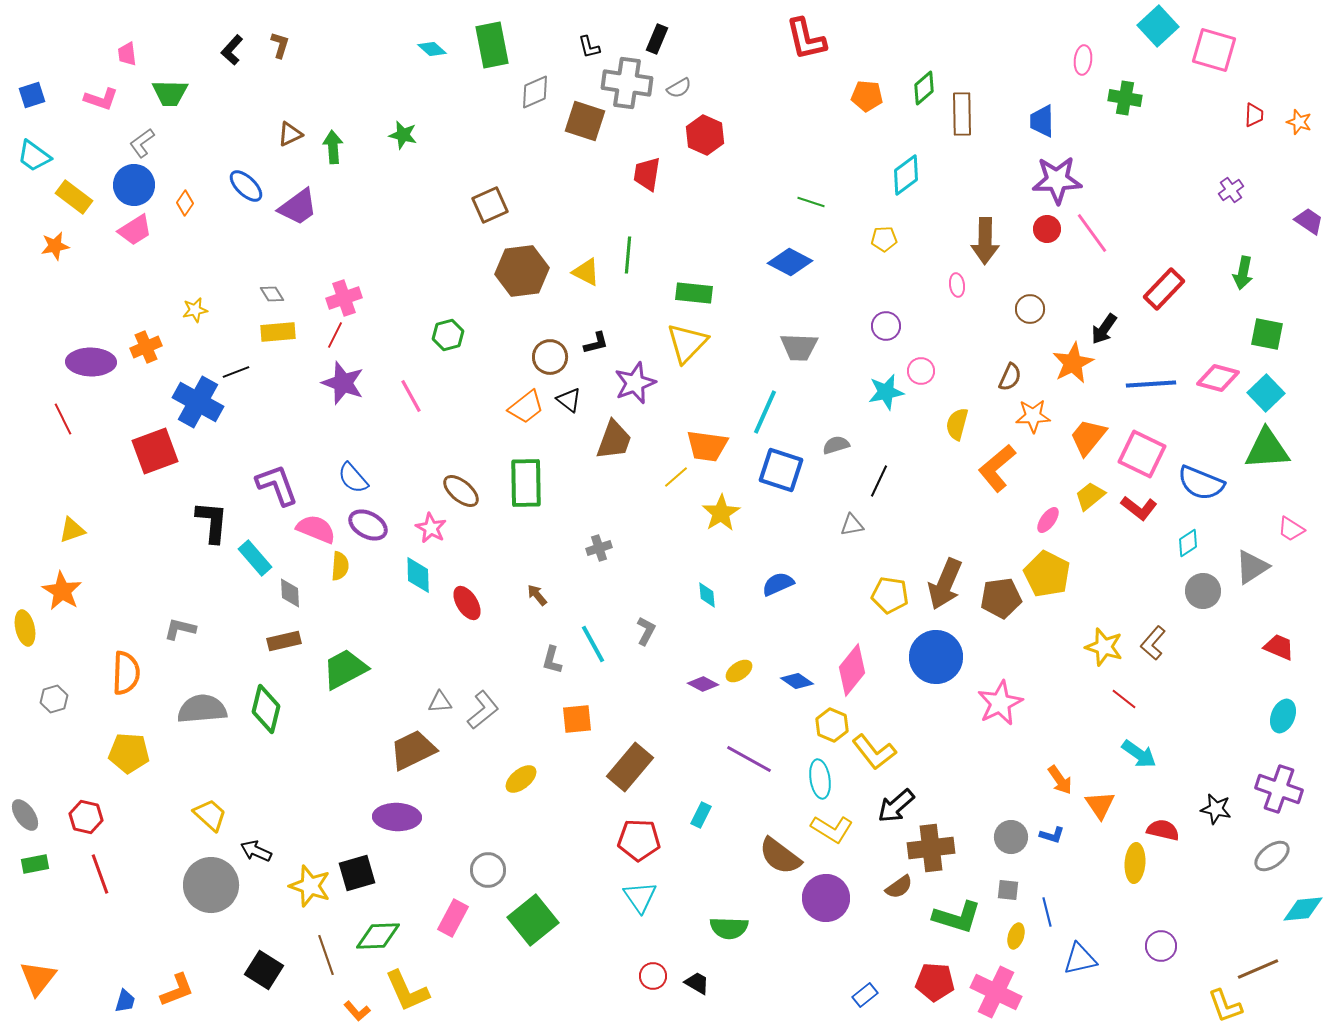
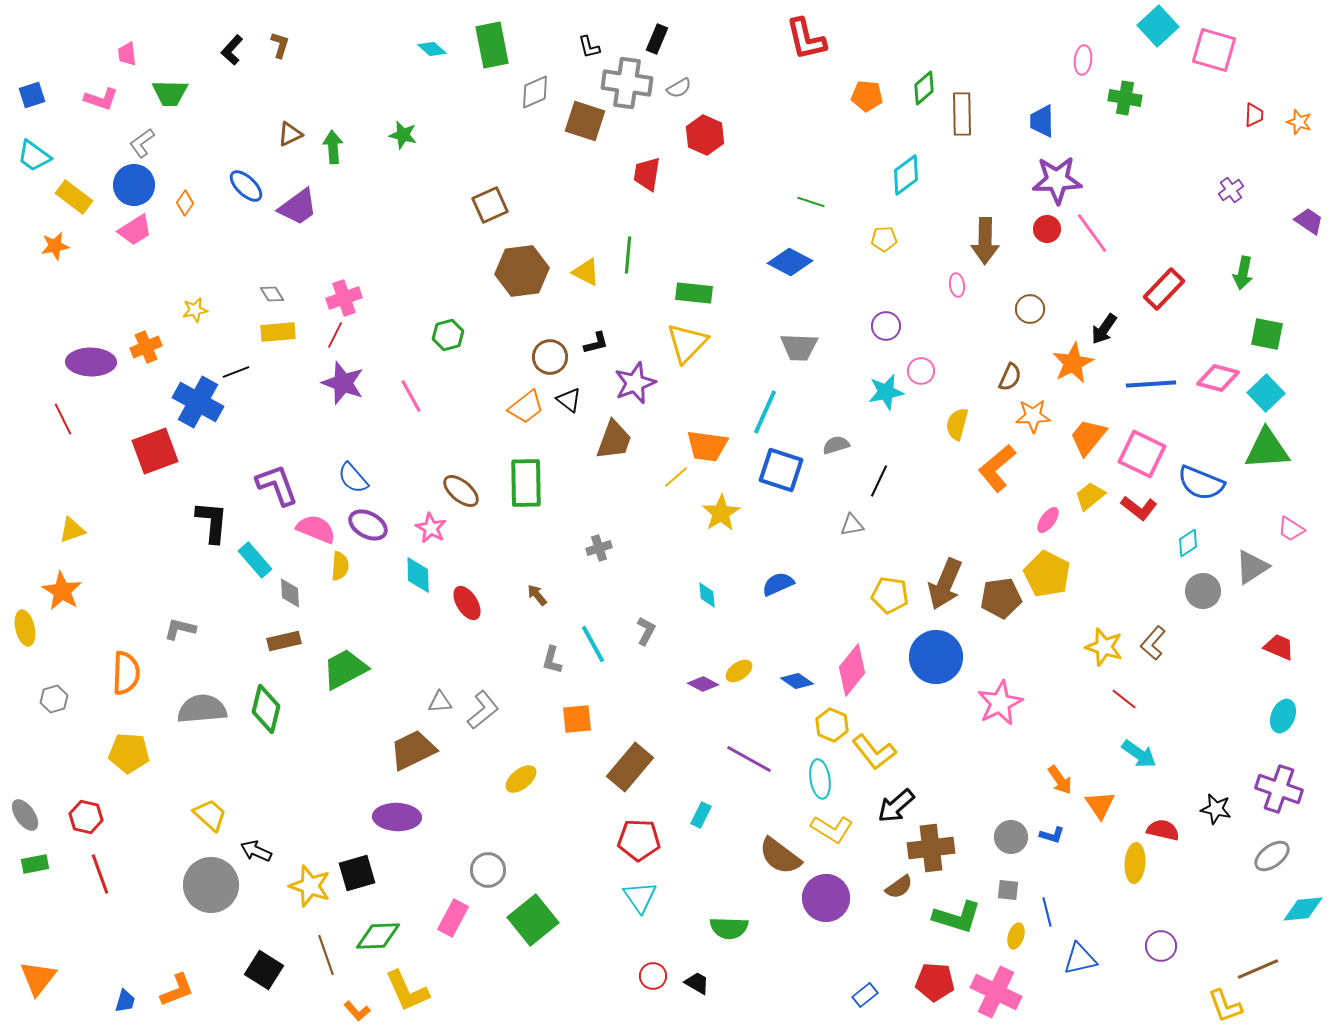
cyan rectangle at (255, 558): moved 2 px down
